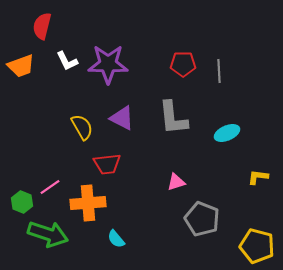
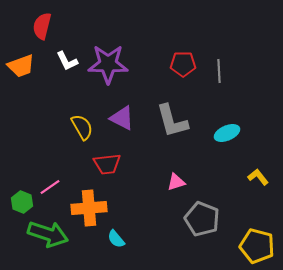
gray L-shape: moved 1 px left, 3 px down; rotated 9 degrees counterclockwise
yellow L-shape: rotated 45 degrees clockwise
orange cross: moved 1 px right, 5 px down
